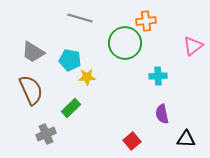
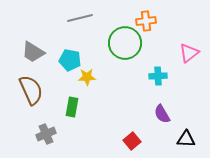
gray line: rotated 30 degrees counterclockwise
pink triangle: moved 4 px left, 7 px down
green rectangle: moved 1 px right, 1 px up; rotated 36 degrees counterclockwise
purple semicircle: rotated 18 degrees counterclockwise
